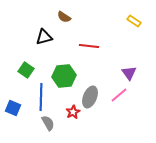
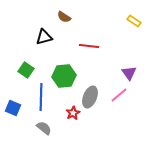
red star: moved 1 px down
gray semicircle: moved 4 px left, 5 px down; rotated 21 degrees counterclockwise
